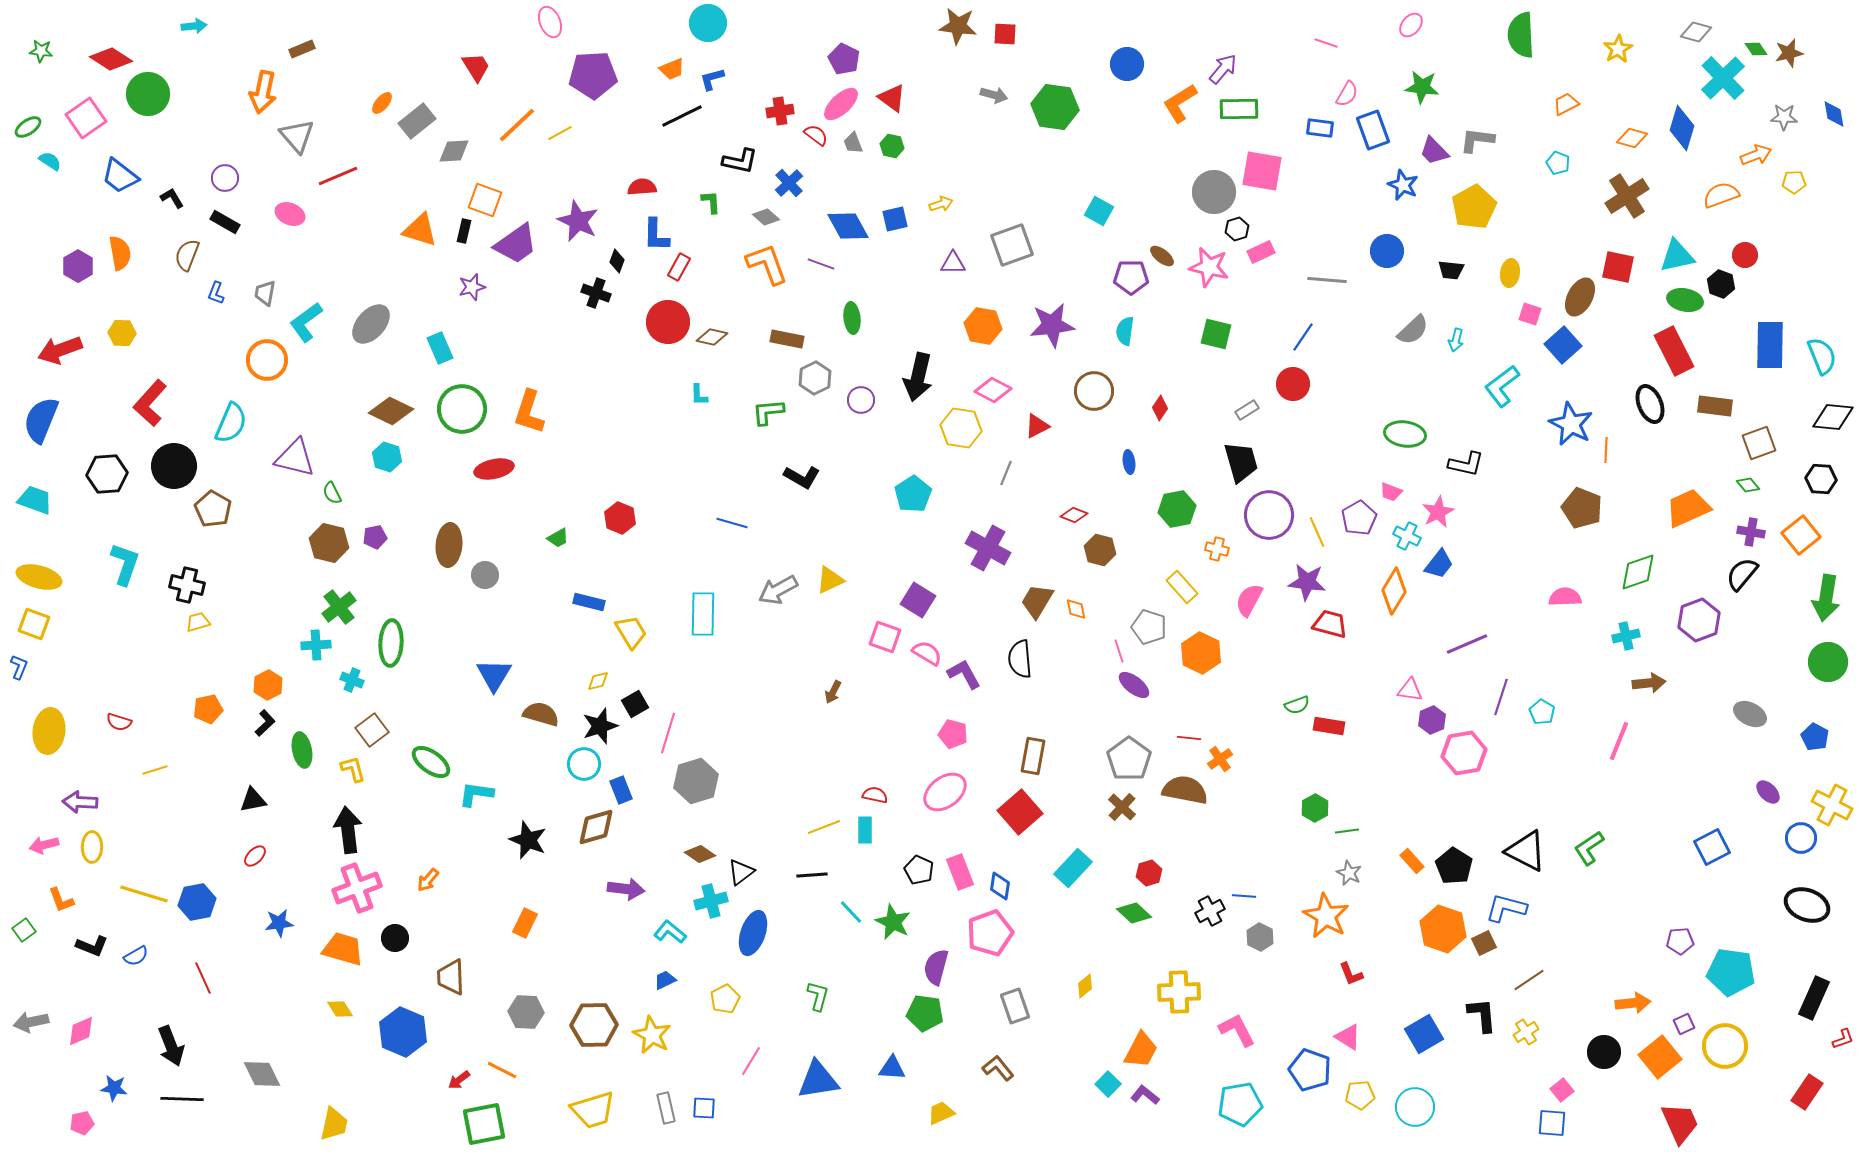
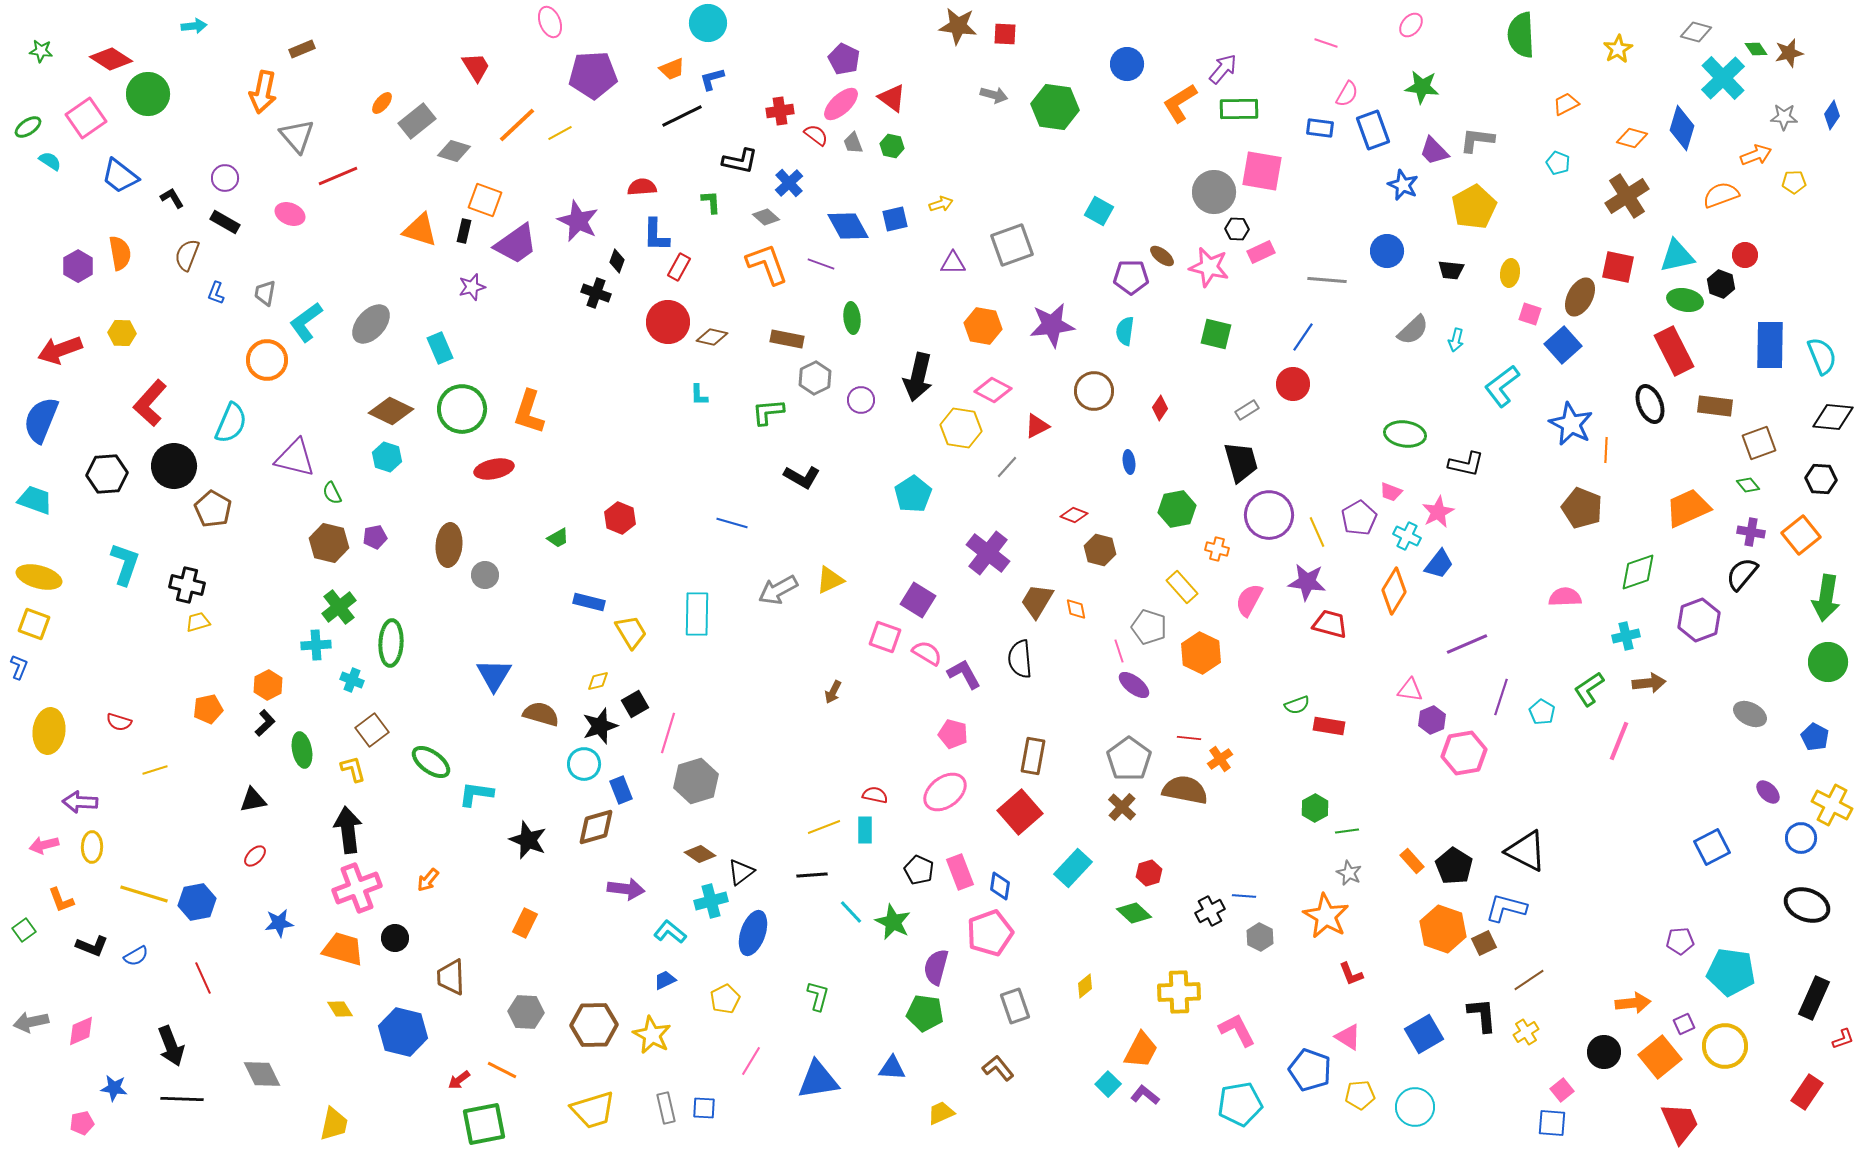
blue diamond at (1834, 114): moved 2 px left, 1 px down; rotated 44 degrees clockwise
gray diamond at (454, 151): rotated 20 degrees clockwise
black hexagon at (1237, 229): rotated 20 degrees clockwise
gray line at (1006, 473): moved 1 px right, 6 px up; rotated 20 degrees clockwise
purple cross at (988, 548): moved 5 px down; rotated 9 degrees clockwise
cyan rectangle at (703, 614): moved 6 px left
green L-shape at (1589, 848): moved 159 px up
blue hexagon at (403, 1032): rotated 9 degrees counterclockwise
